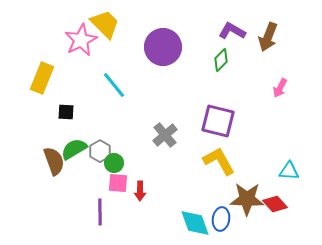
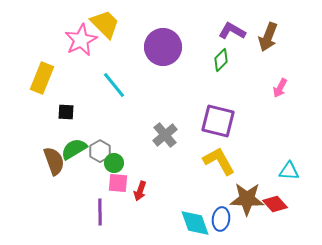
red arrow: rotated 18 degrees clockwise
